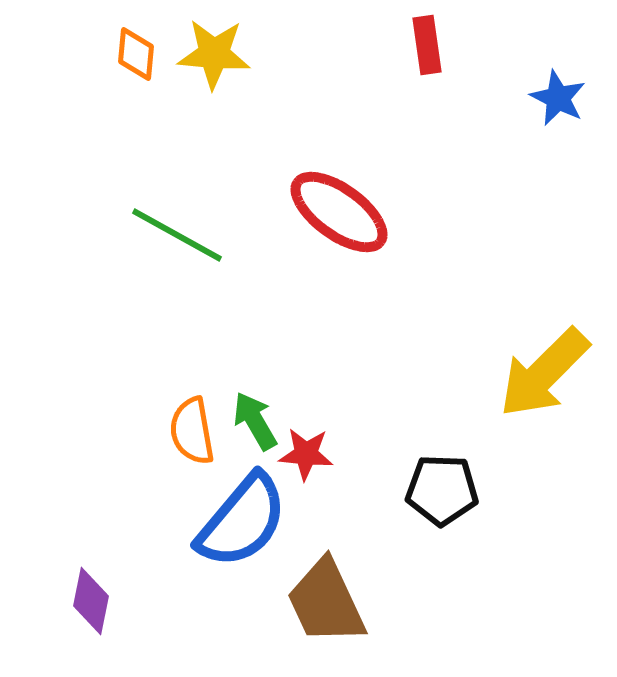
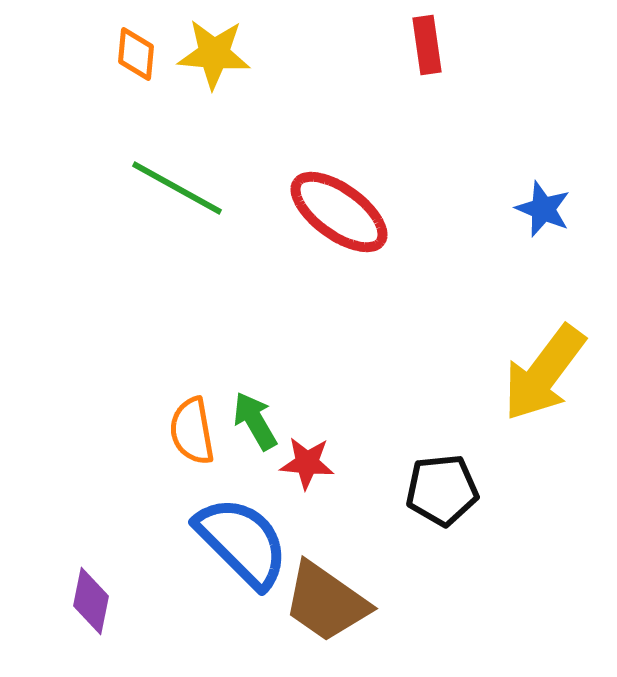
blue star: moved 15 px left, 111 px down; rotated 4 degrees counterclockwise
green line: moved 47 px up
yellow arrow: rotated 8 degrees counterclockwise
red star: moved 1 px right, 9 px down
black pentagon: rotated 8 degrees counterclockwise
blue semicircle: moved 21 px down; rotated 85 degrees counterclockwise
brown trapezoid: rotated 30 degrees counterclockwise
